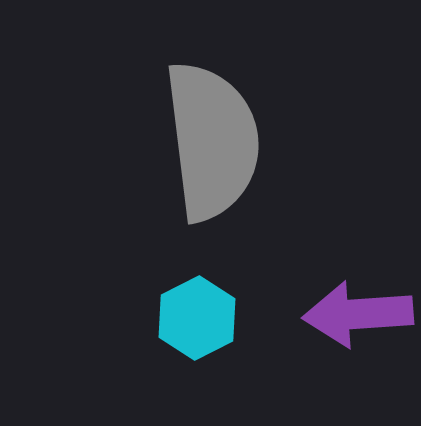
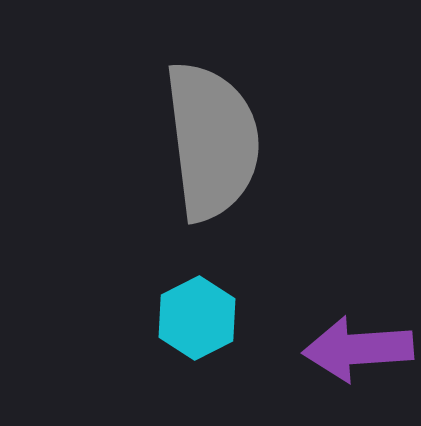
purple arrow: moved 35 px down
